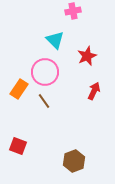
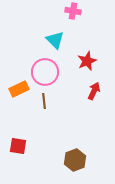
pink cross: rotated 21 degrees clockwise
red star: moved 5 px down
orange rectangle: rotated 30 degrees clockwise
brown line: rotated 28 degrees clockwise
red square: rotated 12 degrees counterclockwise
brown hexagon: moved 1 px right, 1 px up
